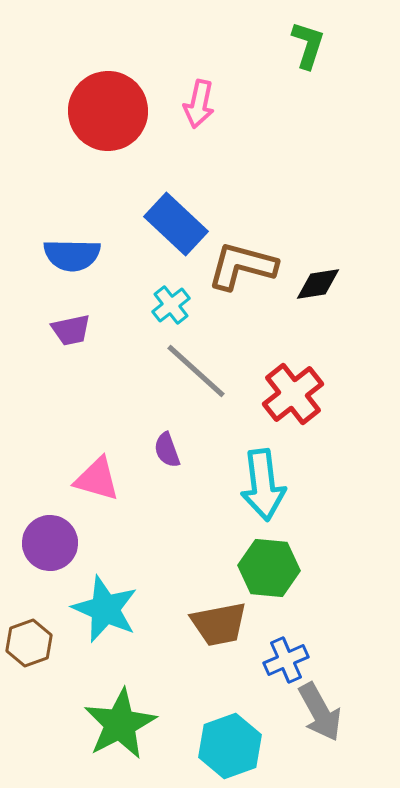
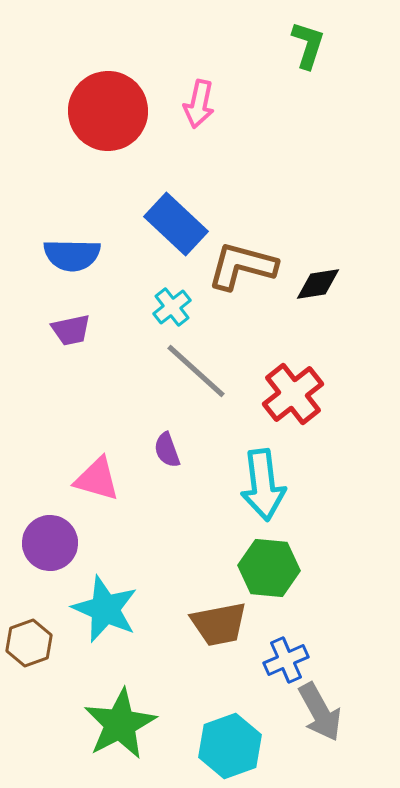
cyan cross: moved 1 px right, 2 px down
